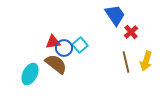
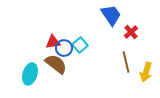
blue trapezoid: moved 4 px left
yellow arrow: moved 11 px down
cyan ellipse: rotated 10 degrees counterclockwise
